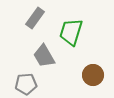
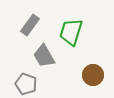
gray rectangle: moved 5 px left, 7 px down
gray pentagon: rotated 25 degrees clockwise
